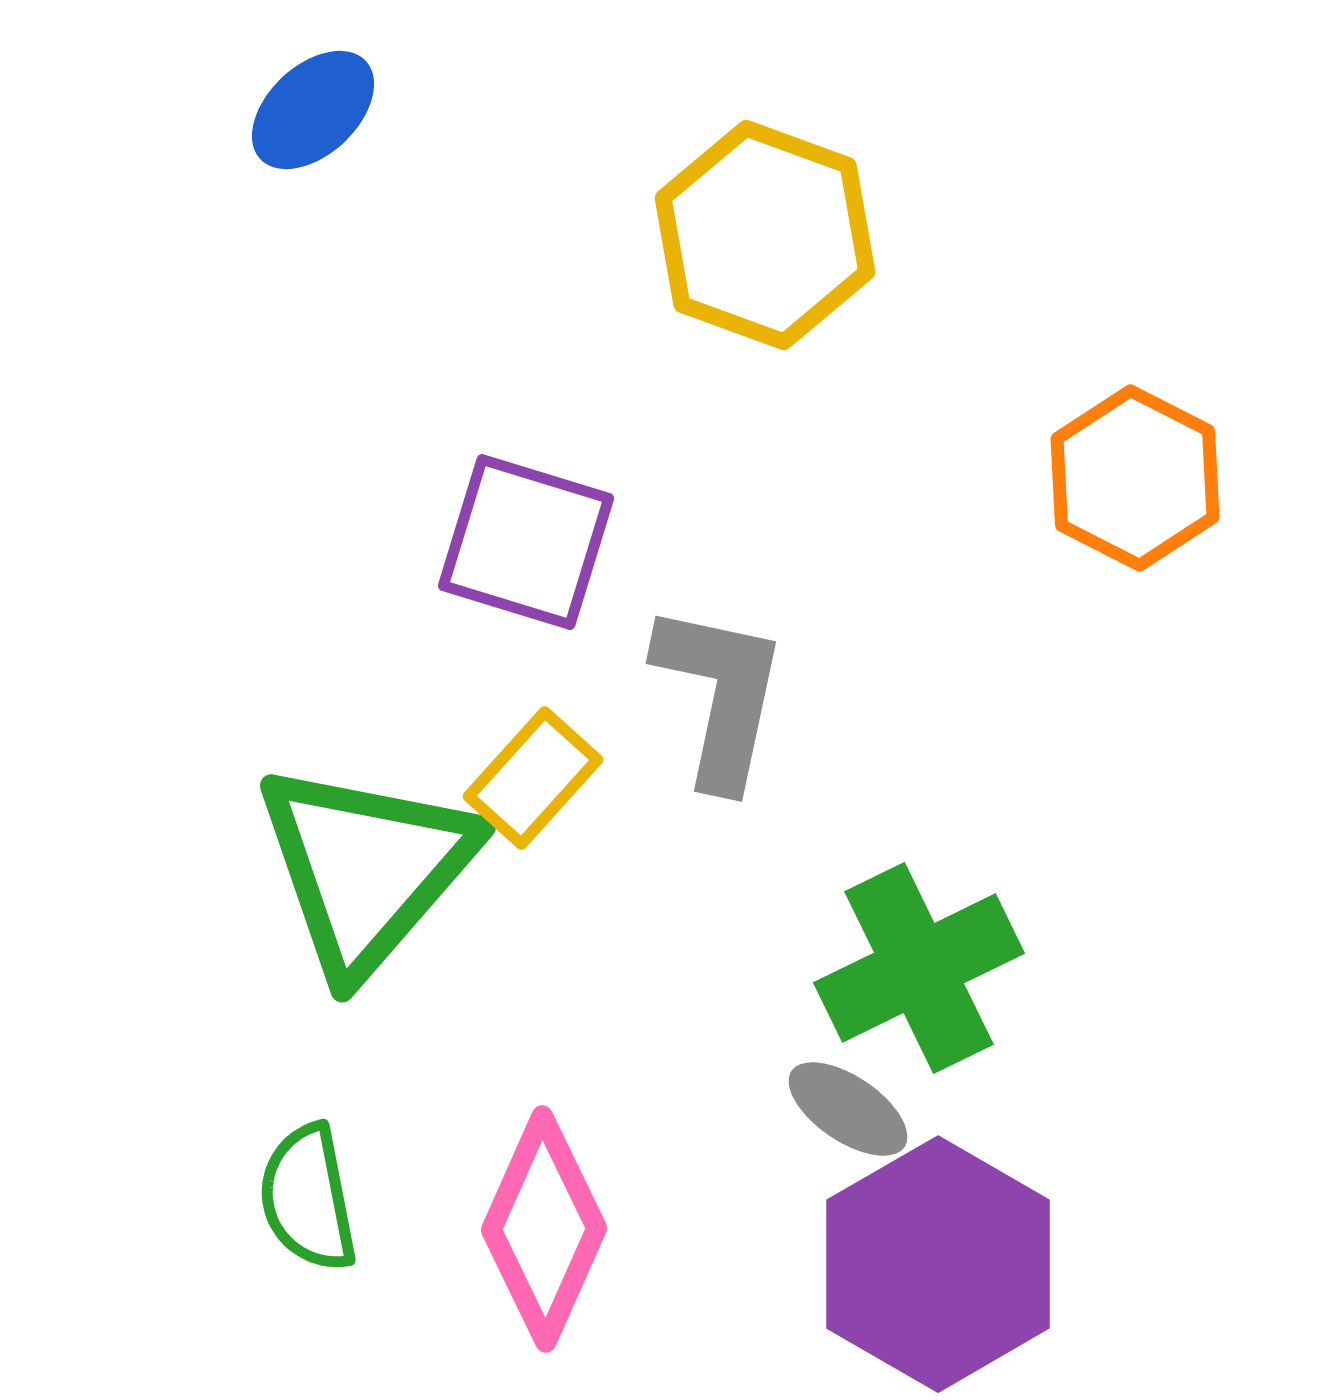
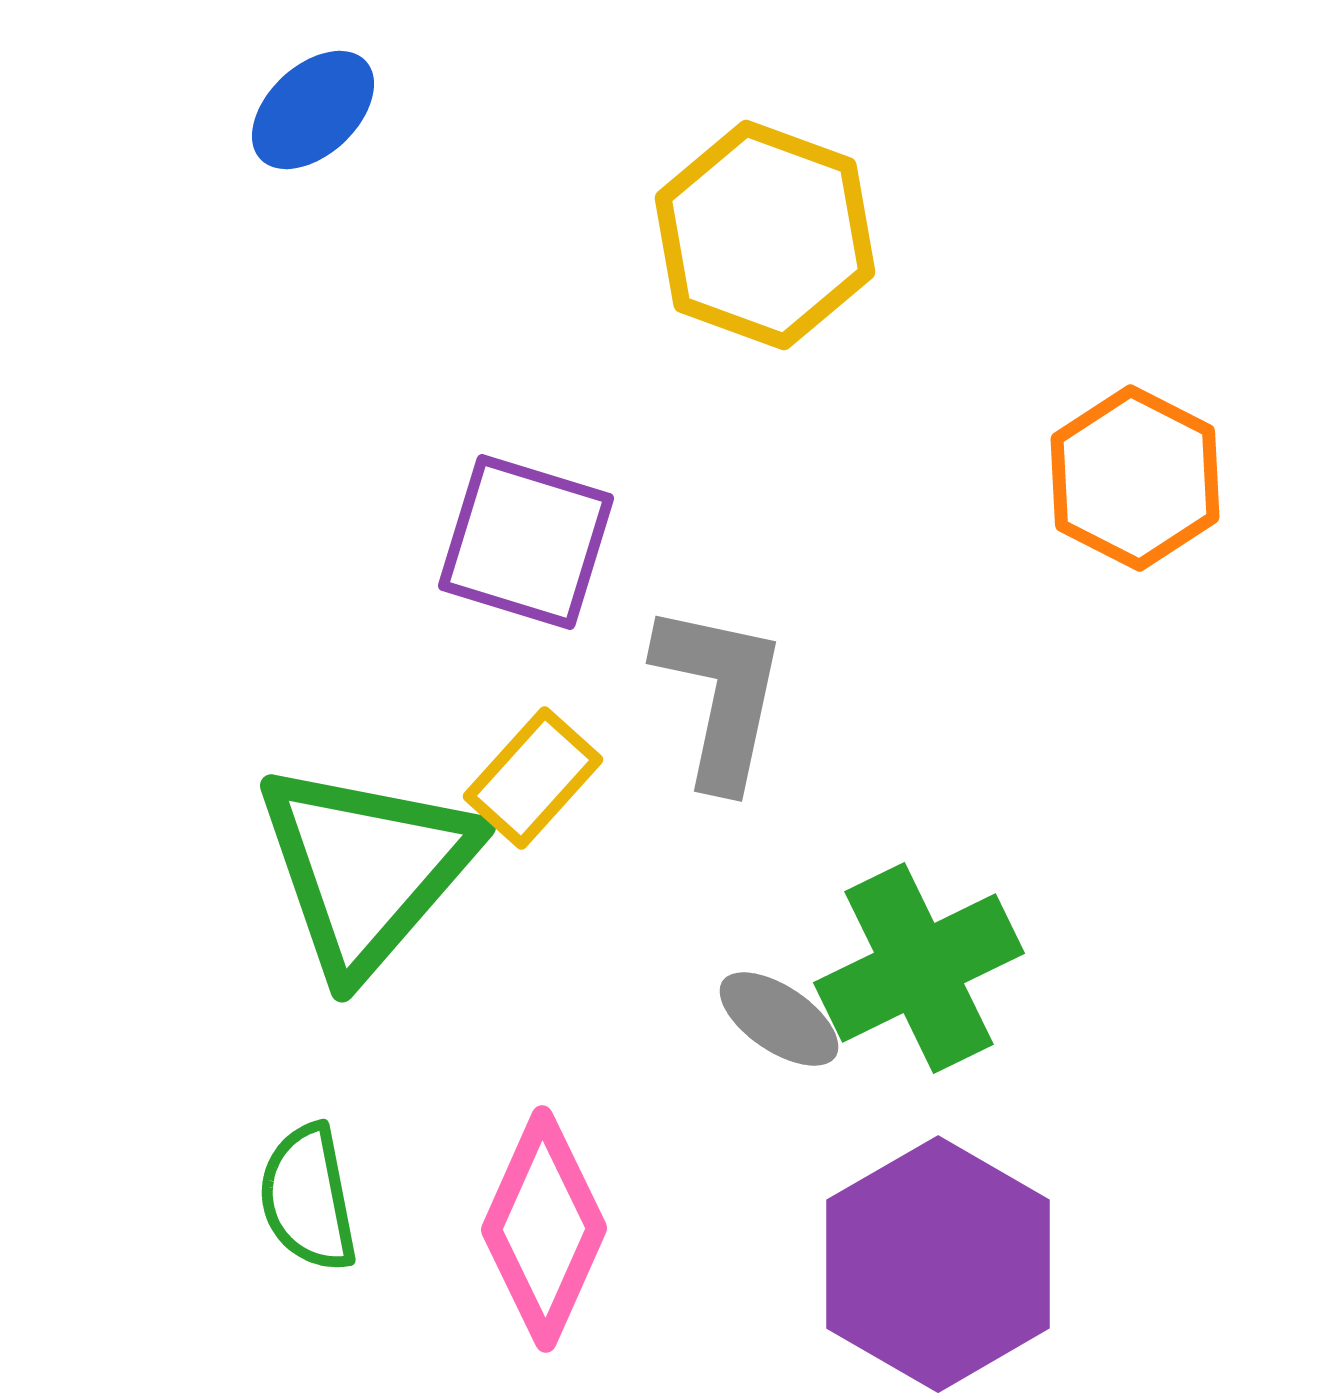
gray ellipse: moved 69 px left, 90 px up
